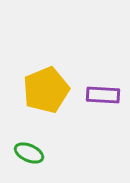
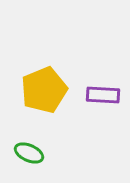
yellow pentagon: moved 2 px left
